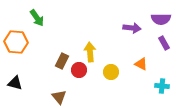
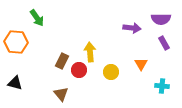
orange triangle: rotated 32 degrees clockwise
brown triangle: moved 2 px right, 3 px up
